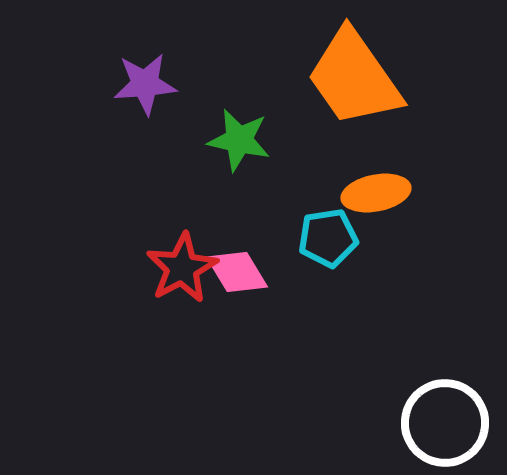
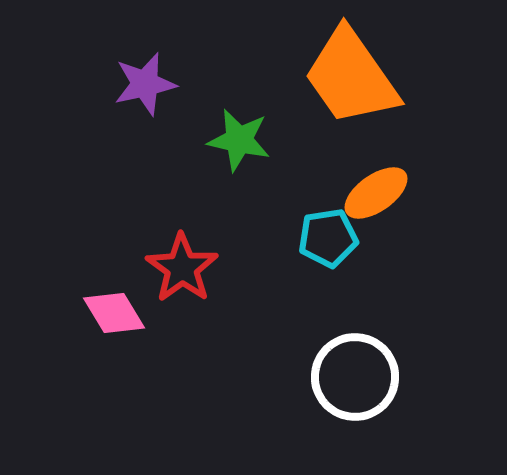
orange trapezoid: moved 3 px left, 1 px up
purple star: rotated 8 degrees counterclockwise
orange ellipse: rotated 24 degrees counterclockwise
red star: rotated 8 degrees counterclockwise
pink diamond: moved 123 px left, 41 px down
white circle: moved 90 px left, 46 px up
